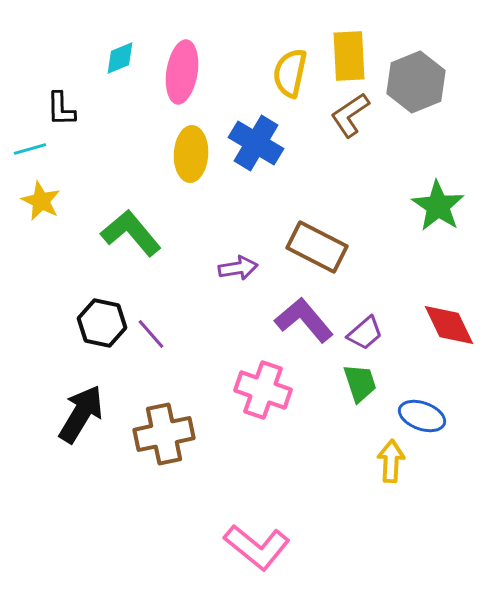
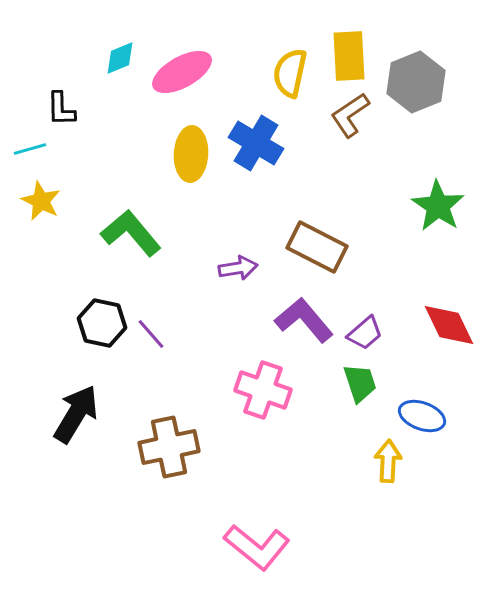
pink ellipse: rotated 52 degrees clockwise
black arrow: moved 5 px left
brown cross: moved 5 px right, 13 px down
yellow arrow: moved 3 px left
